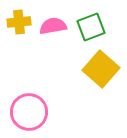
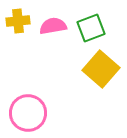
yellow cross: moved 1 px left, 1 px up
green square: moved 1 px down
pink circle: moved 1 px left, 1 px down
